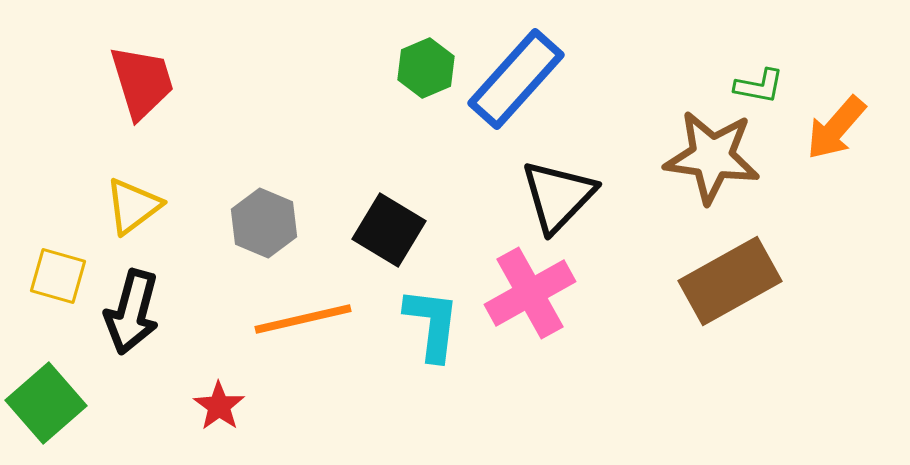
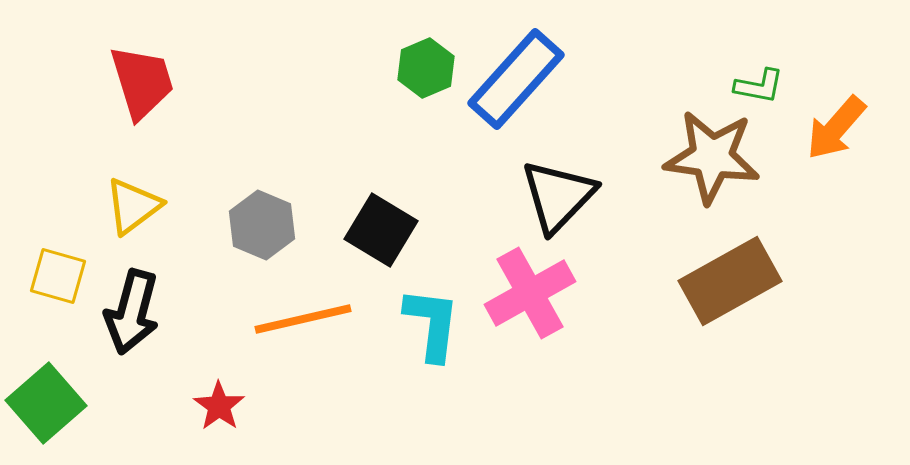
gray hexagon: moved 2 px left, 2 px down
black square: moved 8 px left
